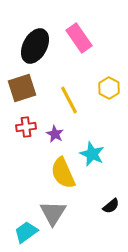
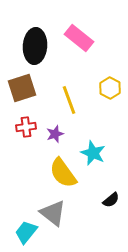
pink rectangle: rotated 16 degrees counterclockwise
black ellipse: rotated 24 degrees counterclockwise
yellow hexagon: moved 1 px right
yellow line: rotated 8 degrees clockwise
purple star: rotated 24 degrees clockwise
cyan star: moved 1 px right, 1 px up
yellow semicircle: rotated 12 degrees counterclockwise
black semicircle: moved 6 px up
gray triangle: rotated 24 degrees counterclockwise
cyan trapezoid: rotated 15 degrees counterclockwise
